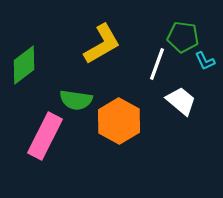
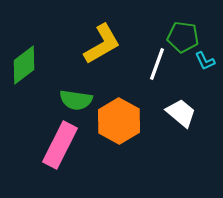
white trapezoid: moved 12 px down
pink rectangle: moved 15 px right, 9 px down
